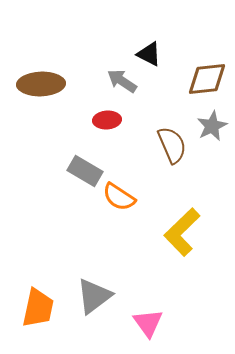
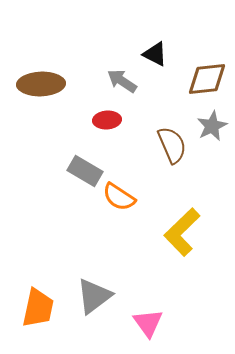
black triangle: moved 6 px right
